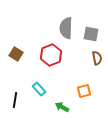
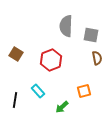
gray semicircle: moved 2 px up
gray square: moved 1 px down
red hexagon: moved 5 px down
cyan rectangle: moved 1 px left, 2 px down
green arrow: rotated 72 degrees counterclockwise
